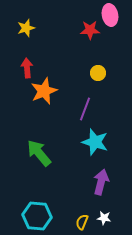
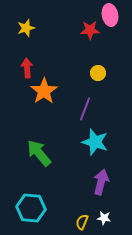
orange star: rotated 12 degrees counterclockwise
cyan hexagon: moved 6 px left, 8 px up
